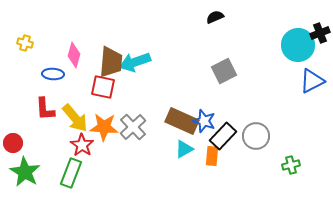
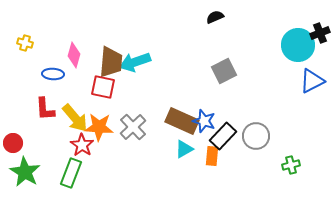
orange star: moved 5 px left
